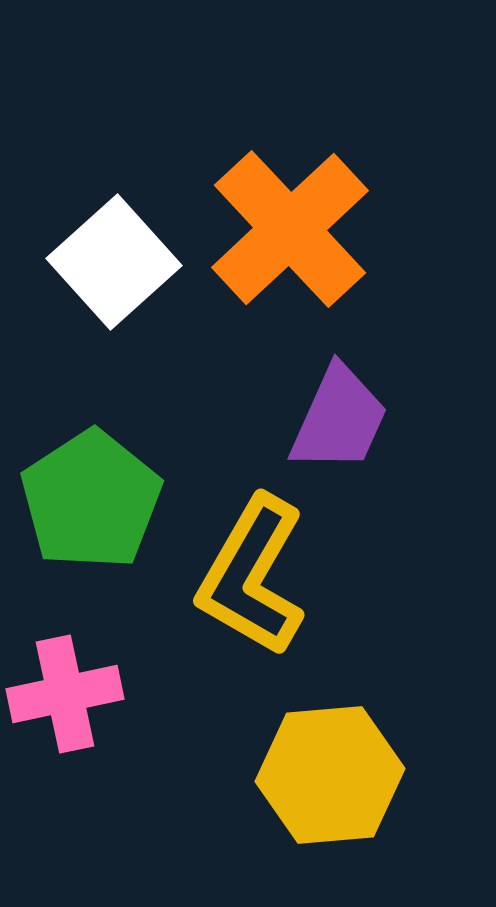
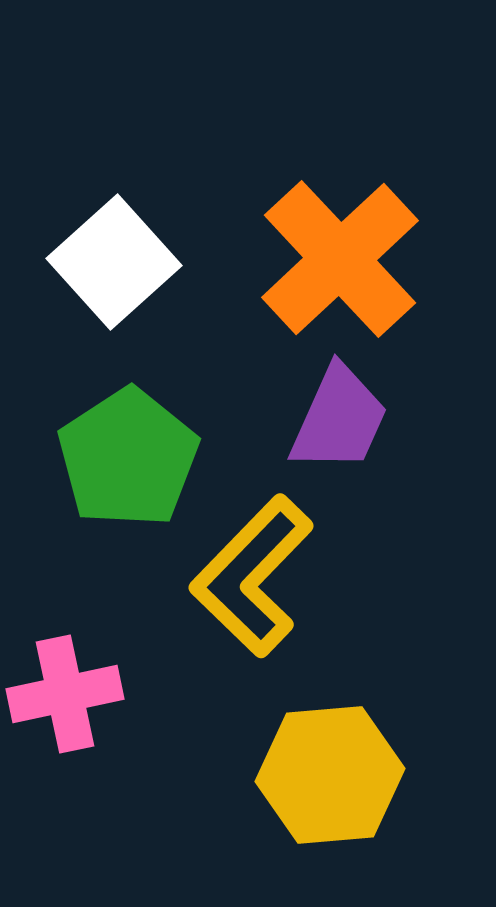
orange cross: moved 50 px right, 30 px down
green pentagon: moved 37 px right, 42 px up
yellow L-shape: rotated 14 degrees clockwise
